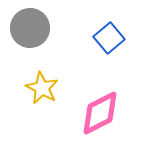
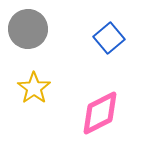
gray circle: moved 2 px left, 1 px down
yellow star: moved 8 px left; rotated 8 degrees clockwise
